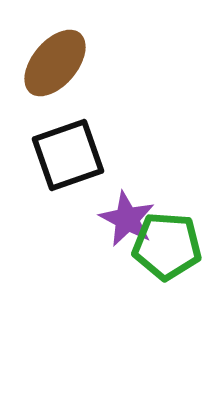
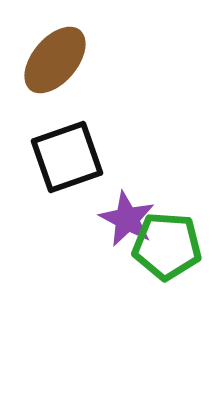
brown ellipse: moved 3 px up
black square: moved 1 px left, 2 px down
